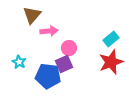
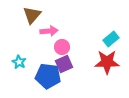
pink circle: moved 7 px left, 1 px up
red star: moved 4 px left; rotated 20 degrees clockwise
